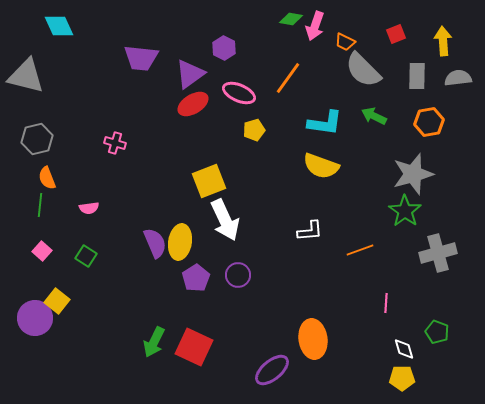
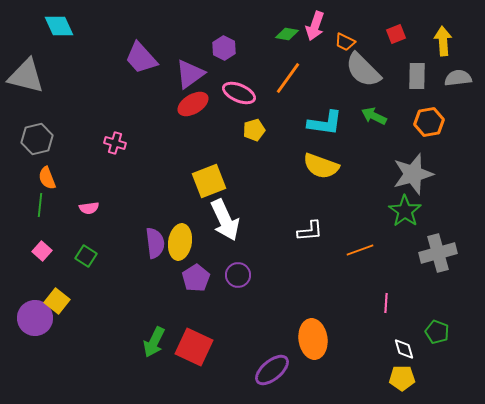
green diamond at (291, 19): moved 4 px left, 15 px down
purple trapezoid at (141, 58): rotated 42 degrees clockwise
purple semicircle at (155, 243): rotated 16 degrees clockwise
